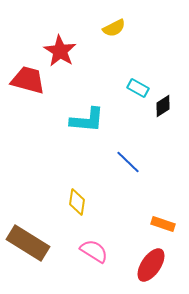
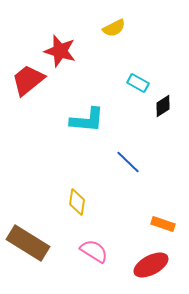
red star: rotated 16 degrees counterclockwise
red trapezoid: rotated 54 degrees counterclockwise
cyan rectangle: moved 5 px up
red ellipse: rotated 28 degrees clockwise
